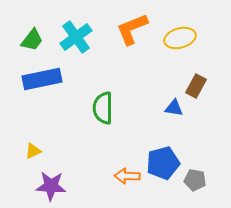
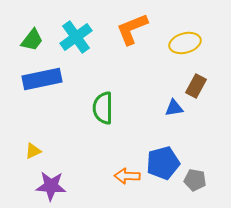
yellow ellipse: moved 5 px right, 5 px down
blue triangle: rotated 18 degrees counterclockwise
